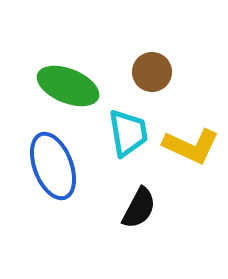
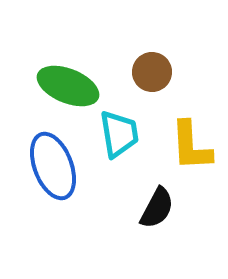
cyan trapezoid: moved 9 px left, 1 px down
yellow L-shape: rotated 62 degrees clockwise
black semicircle: moved 18 px right
